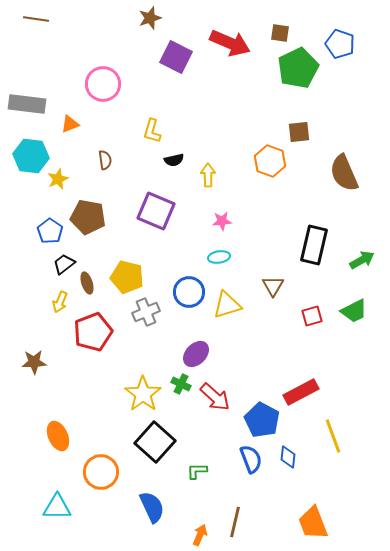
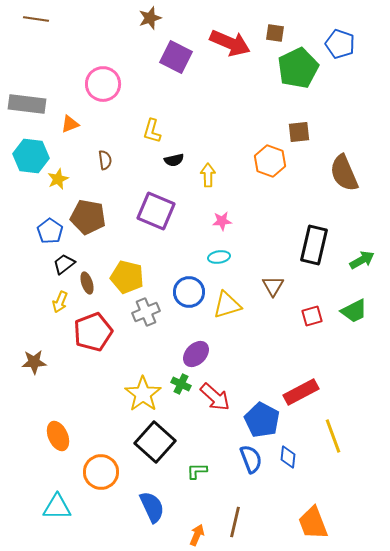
brown square at (280, 33): moved 5 px left
orange arrow at (200, 535): moved 3 px left
